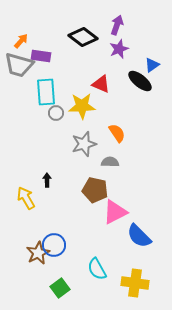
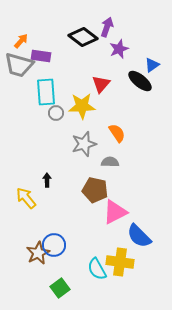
purple arrow: moved 10 px left, 2 px down
red triangle: rotated 48 degrees clockwise
yellow arrow: rotated 10 degrees counterclockwise
yellow cross: moved 15 px left, 21 px up
